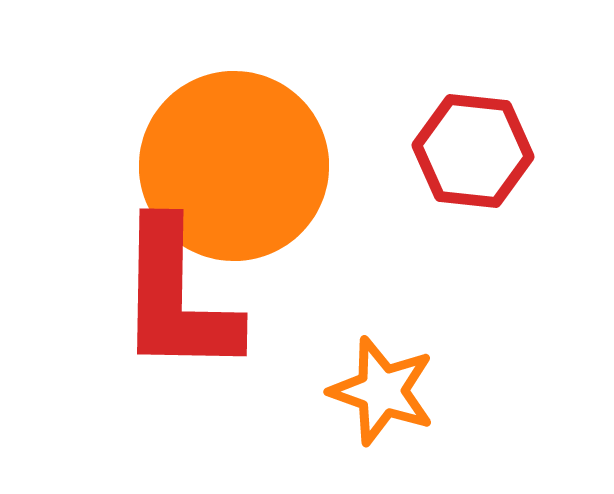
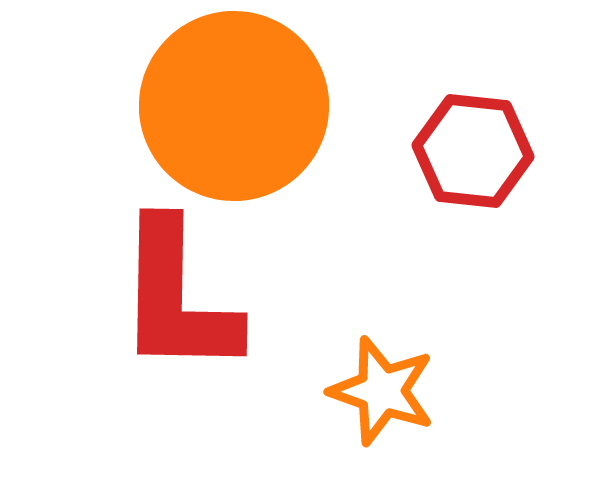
orange circle: moved 60 px up
